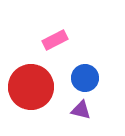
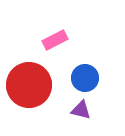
red circle: moved 2 px left, 2 px up
